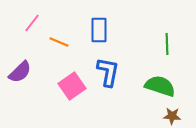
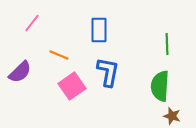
orange line: moved 13 px down
green semicircle: rotated 104 degrees counterclockwise
brown star: rotated 12 degrees clockwise
